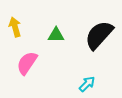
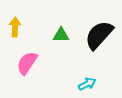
yellow arrow: rotated 18 degrees clockwise
green triangle: moved 5 px right
cyan arrow: rotated 18 degrees clockwise
